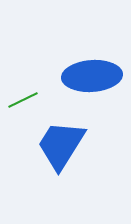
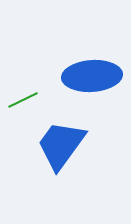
blue trapezoid: rotated 4 degrees clockwise
